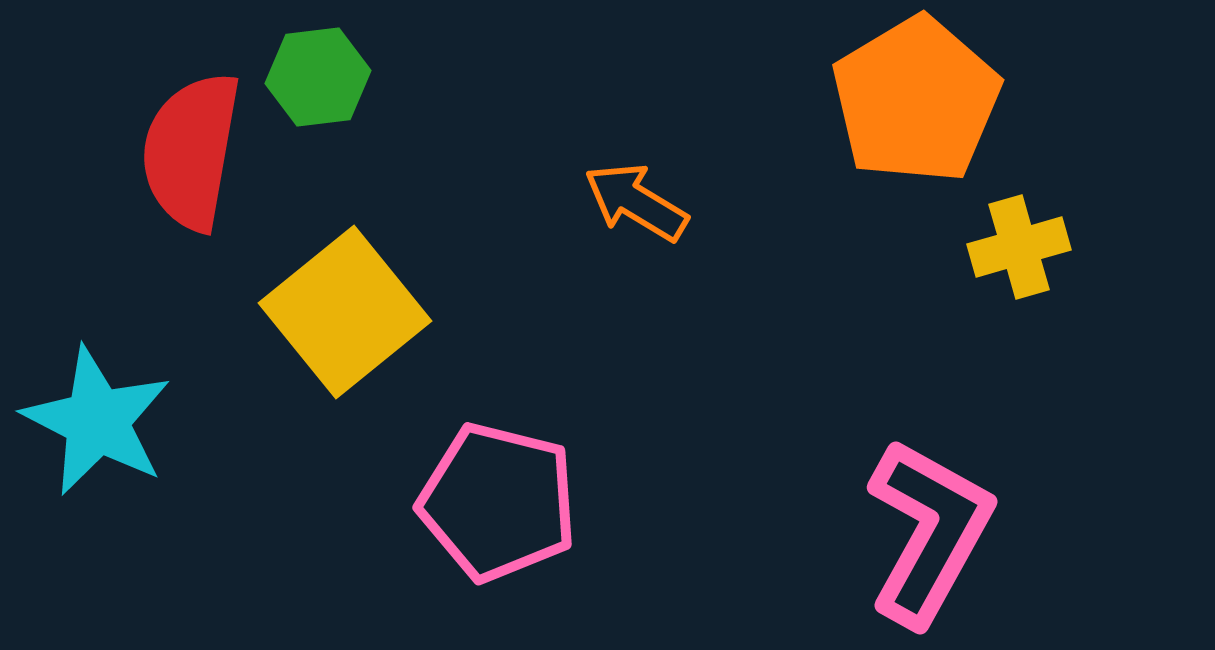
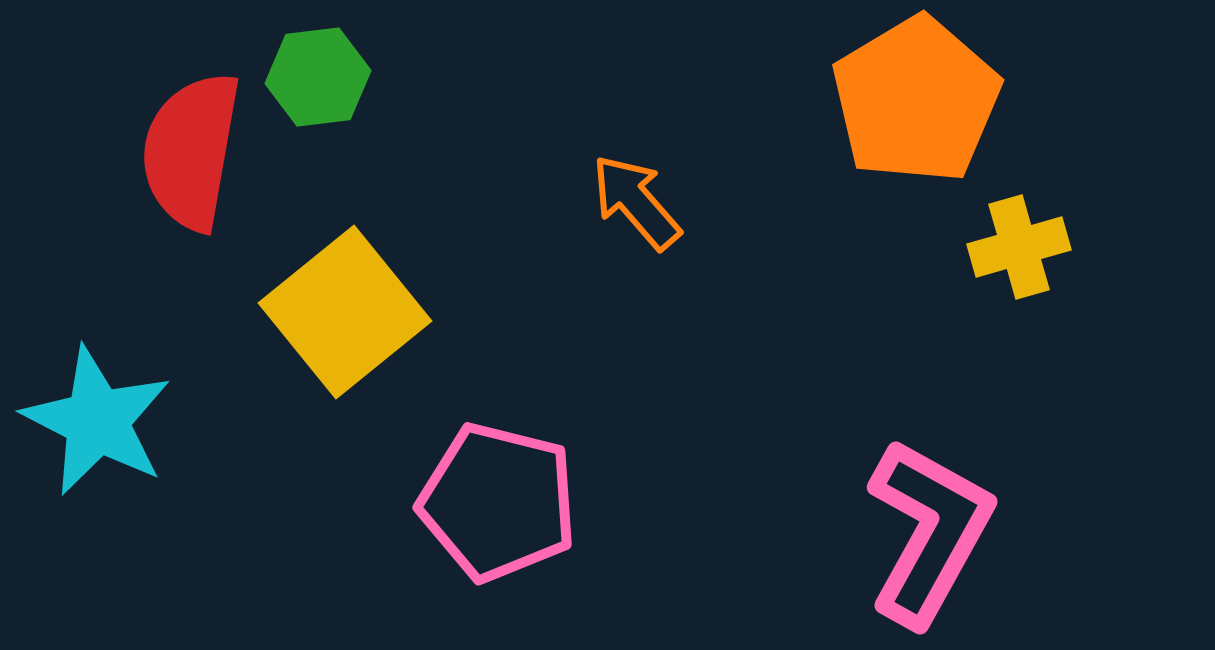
orange arrow: rotated 18 degrees clockwise
